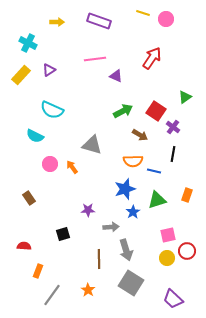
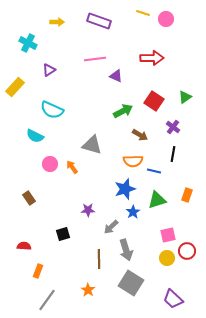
red arrow at (152, 58): rotated 55 degrees clockwise
yellow rectangle at (21, 75): moved 6 px left, 12 px down
red square at (156, 111): moved 2 px left, 10 px up
gray arrow at (111, 227): rotated 140 degrees clockwise
gray line at (52, 295): moved 5 px left, 5 px down
